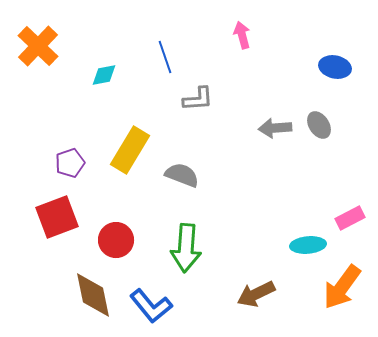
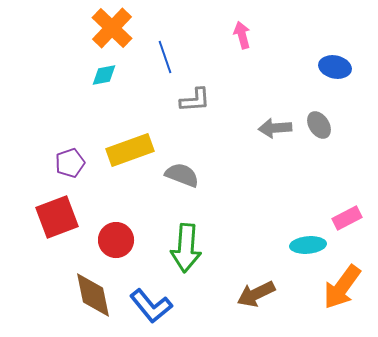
orange cross: moved 74 px right, 18 px up
gray L-shape: moved 3 px left, 1 px down
yellow rectangle: rotated 39 degrees clockwise
pink rectangle: moved 3 px left
